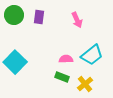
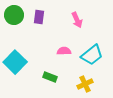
pink semicircle: moved 2 px left, 8 px up
green rectangle: moved 12 px left
yellow cross: rotated 14 degrees clockwise
